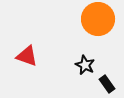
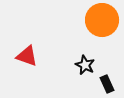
orange circle: moved 4 px right, 1 px down
black rectangle: rotated 12 degrees clockwise
